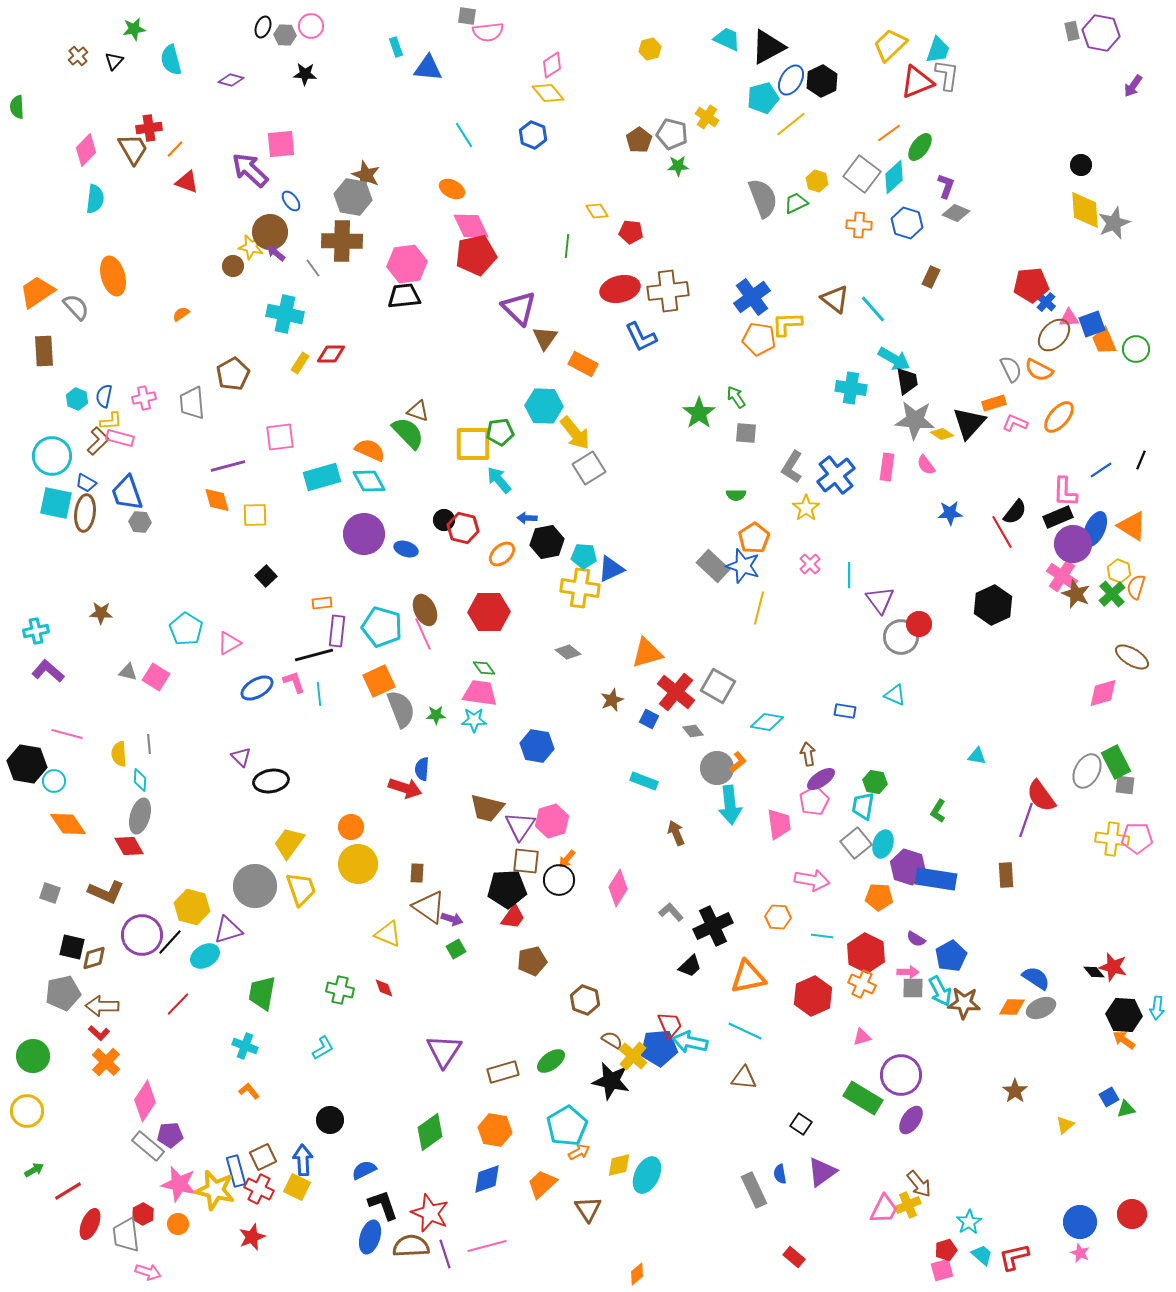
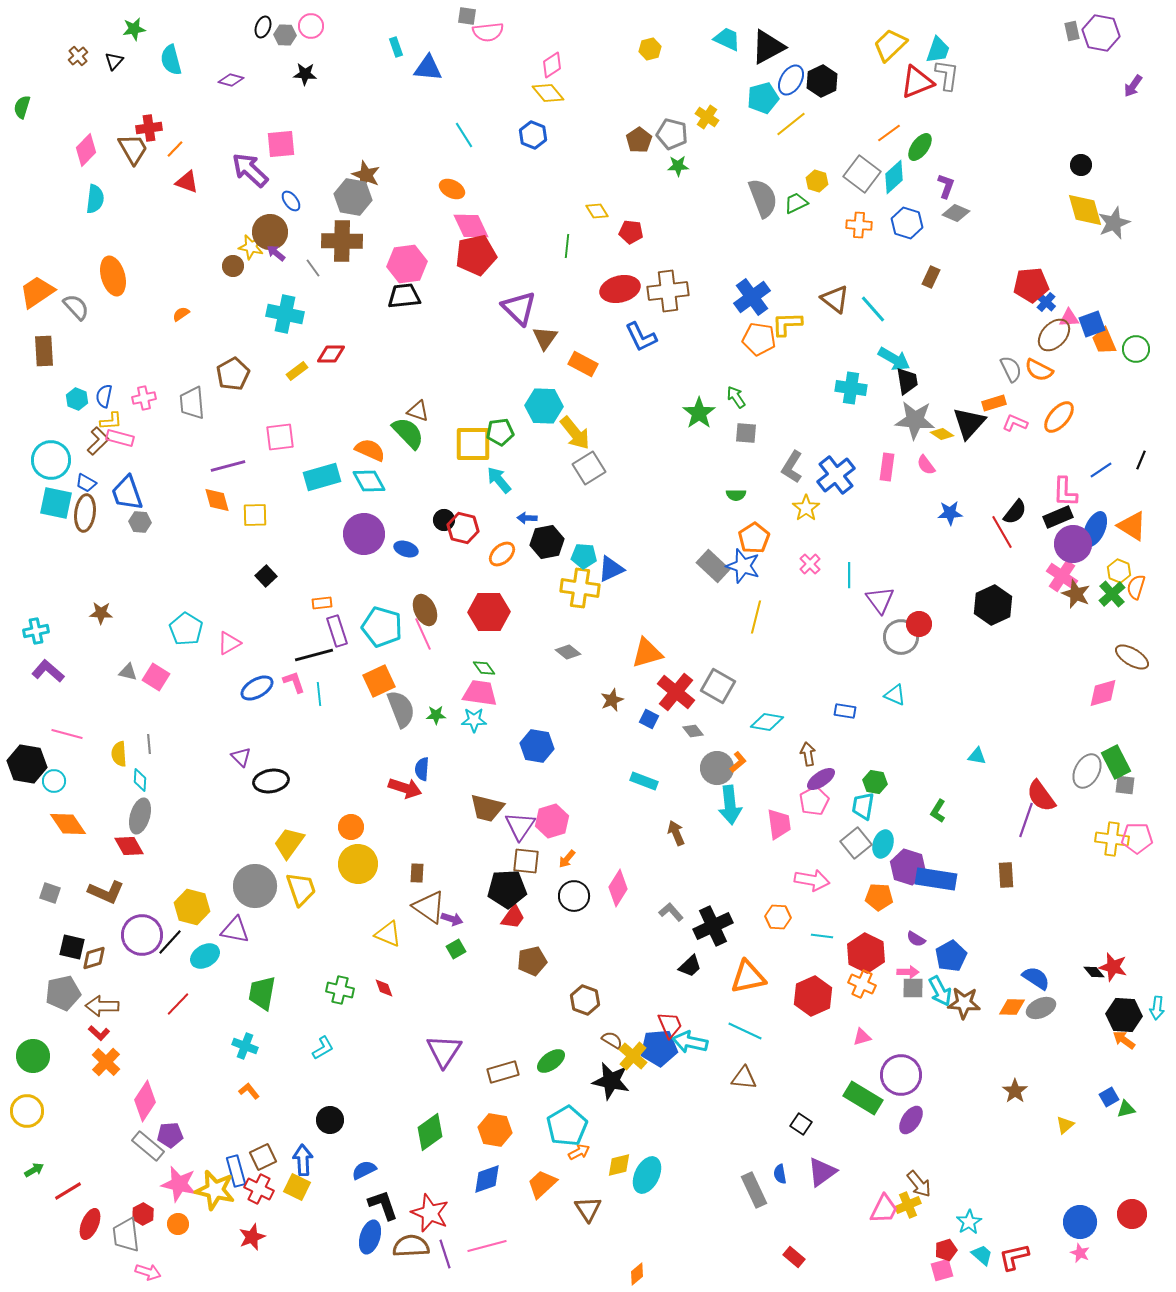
green semicircle at (17, 107): moved 5 px right; rotated 20 degrees clockwise
yellow diamond at (1085, 210): rotated 12 degrees counterclockwise
yellow rectangle at (300, 363): moved 3 px left, 8 px down; rotated 20 degrees clockwise
cyan circle at (52, 456): moved 1 px left, 4 px down
yellow line at (759, 608): moved 3 px left, 9 px down
purple rectangle at (337, 631): rotated 24 degrees counterclockwise
black circle at (559, 880): moved 15 px right, 16 px down
purple triangle at (228, 930): moved 7 px right; rotated 28 degrees clockwise
